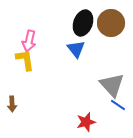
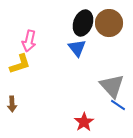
brown circle: moved 2 px left
blue triangle: moved 1 px right, 1 px up
yellow L-shape: moved 5 px left, 4 px down; rotated 80 degrees clockwise
gray triangle: moved 1 px down
red star: moved 2 px left; rotated 18 degrees counterclockwise
